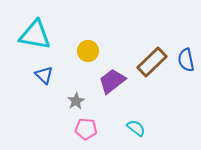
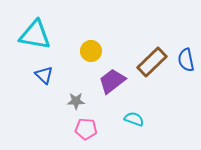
yellow circle: moved 3 px right
gray star: rotated 30 degrees clockwise
cyan semicircle: moved 2 px left, 9 px up; rotated 18 degrees counterclockwise
